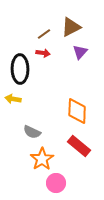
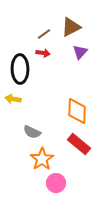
red rectangle: moved 2 px up
